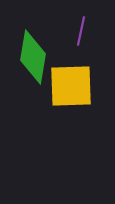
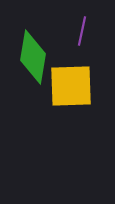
purple line: moved 1 px right
